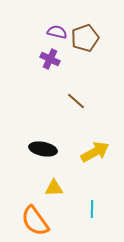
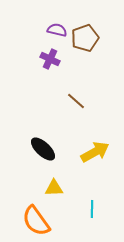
purple semicircle: moved 2 px up
black ellipse: rotated 32 degrees clockwise
orange semicircle: moved 1 px right
